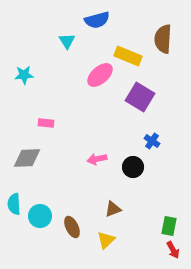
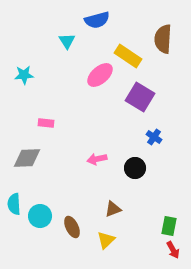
yellow rectangle: rotated 12 degrees clockwise
blue cross: moved 2 px right, 4 px up
black circle: moved 2 px right, 1 px down
